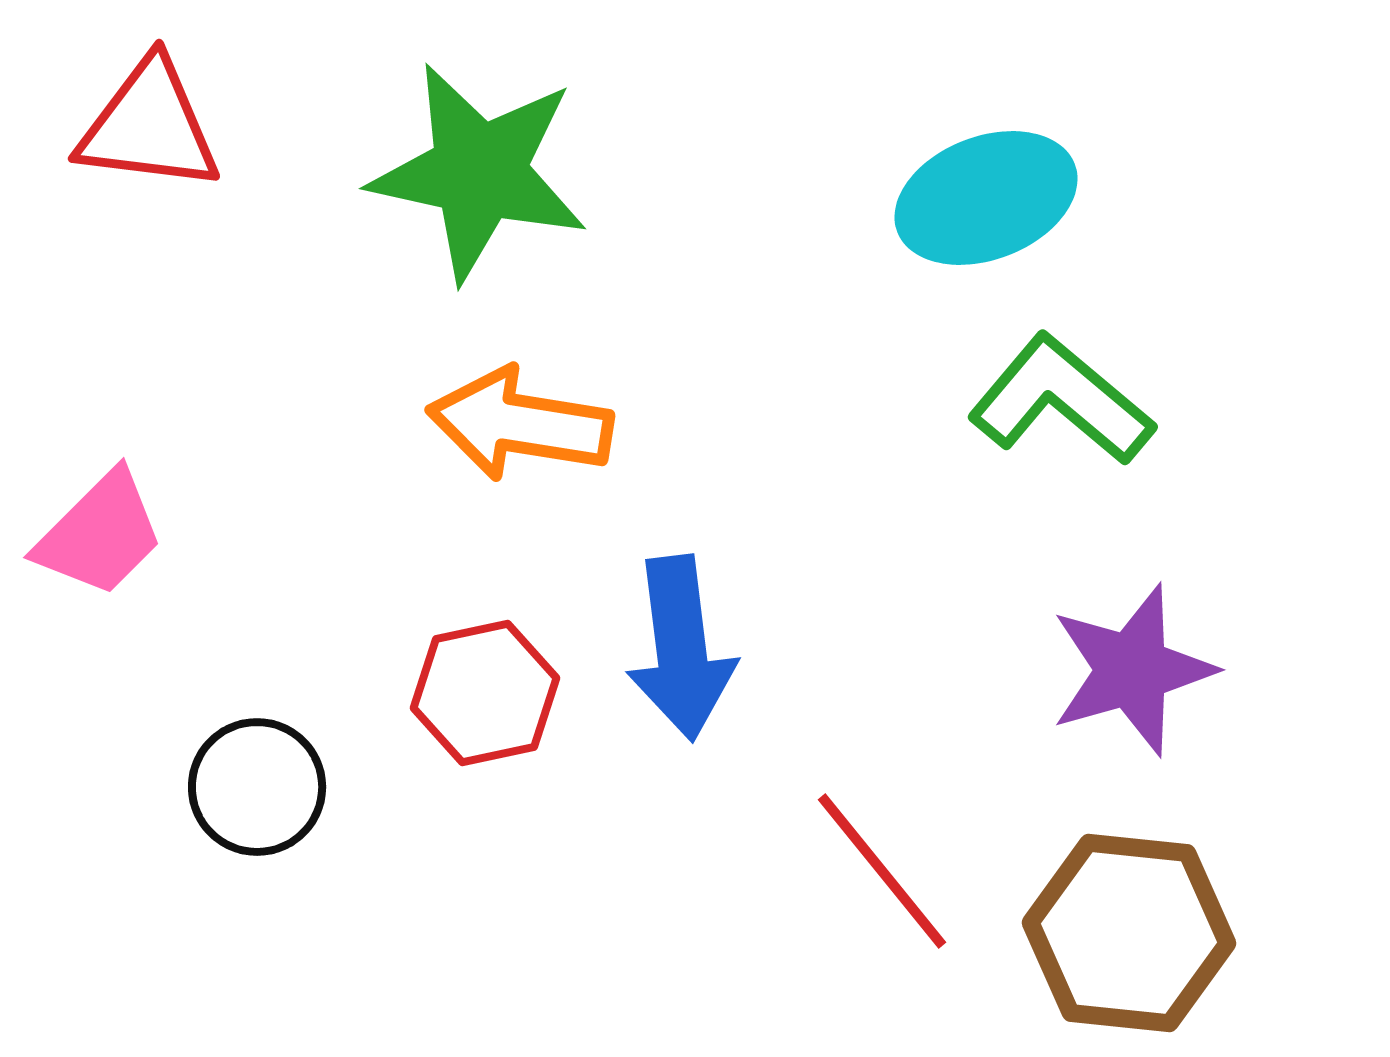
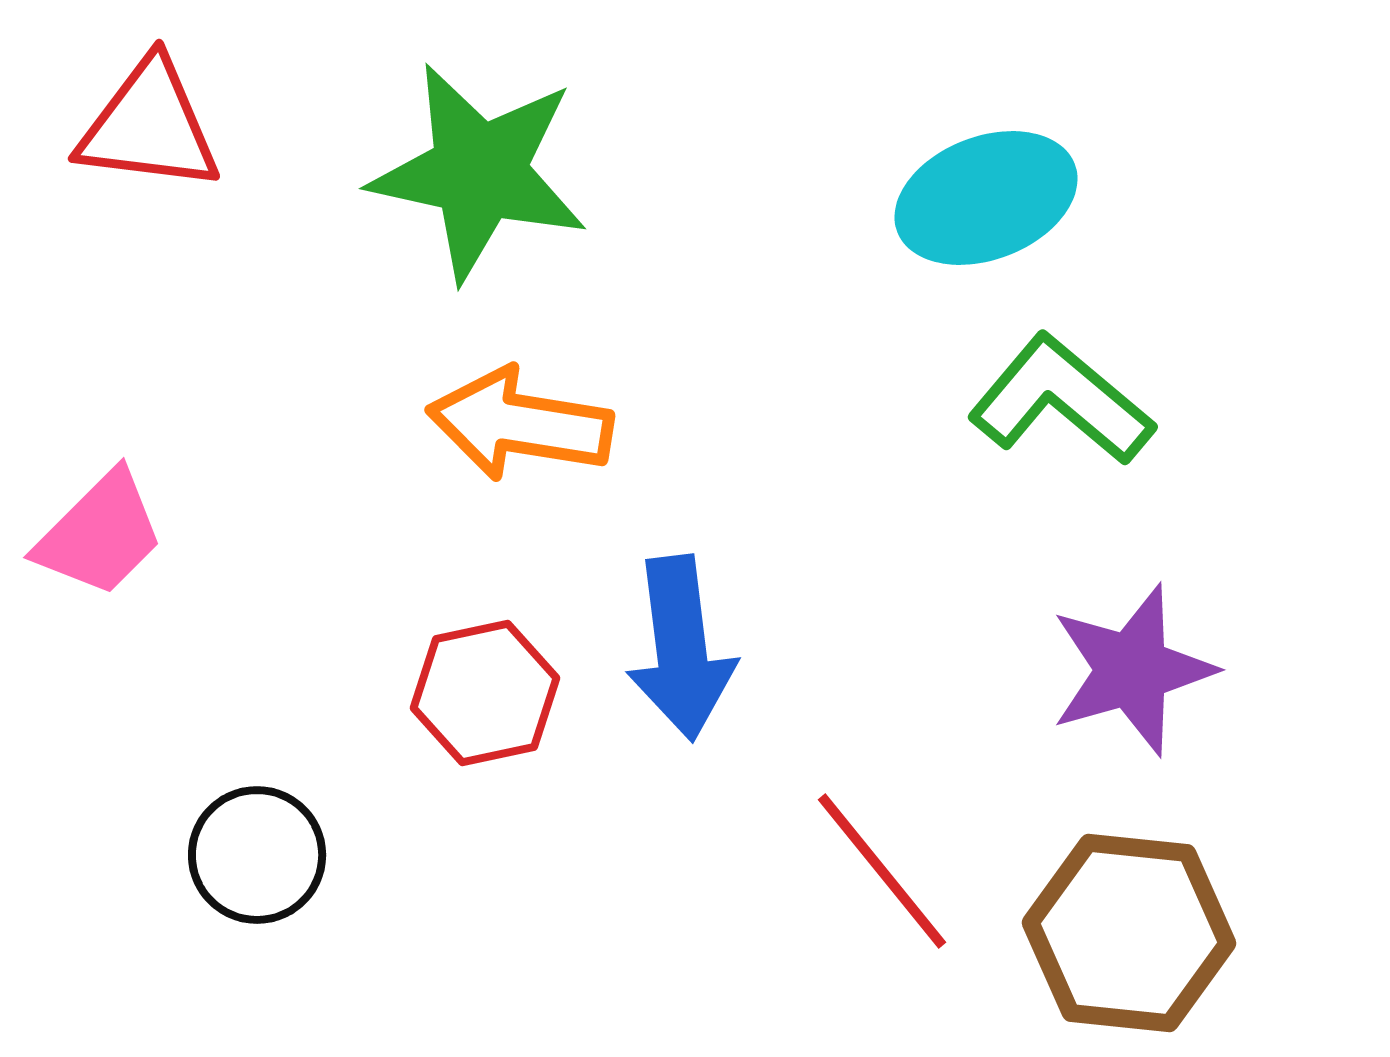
black circle: moved 68 px down
